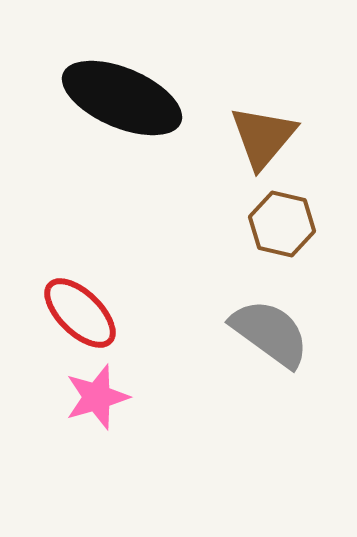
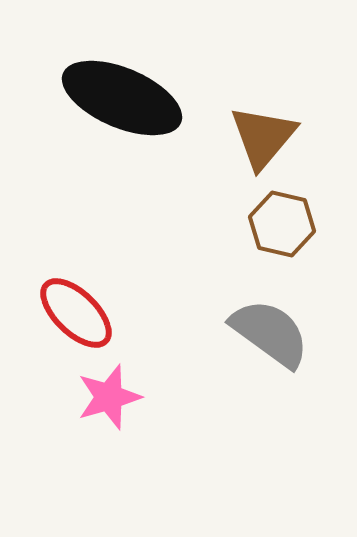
red ellipse: moved 4 px left
pink star: moved 12 px right
